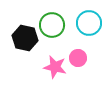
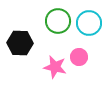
green circle: moved 6 px right, 4 px up
black hexagon: moved 5 px left, 5 px down; rotated 10 degrees counterclockwise
pink circle: moved 1 px right, 1 px up
